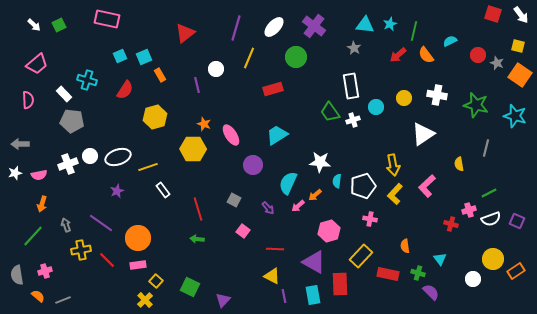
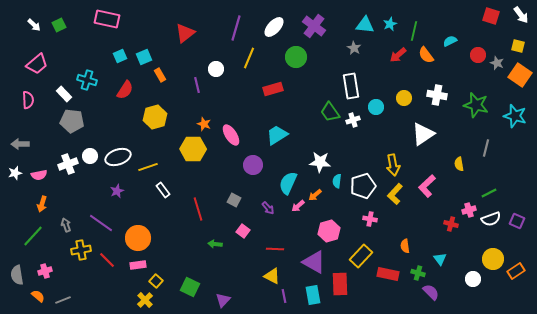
red square at (493, 14): moved 2 px left, 2 px down
green arrow at (197, 239): moved 18 px right, 5 px down
